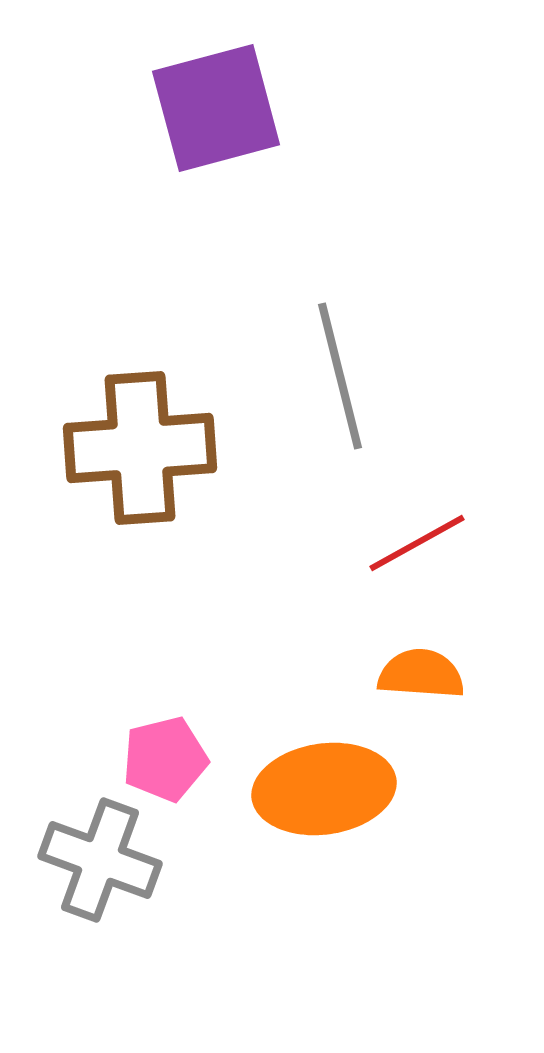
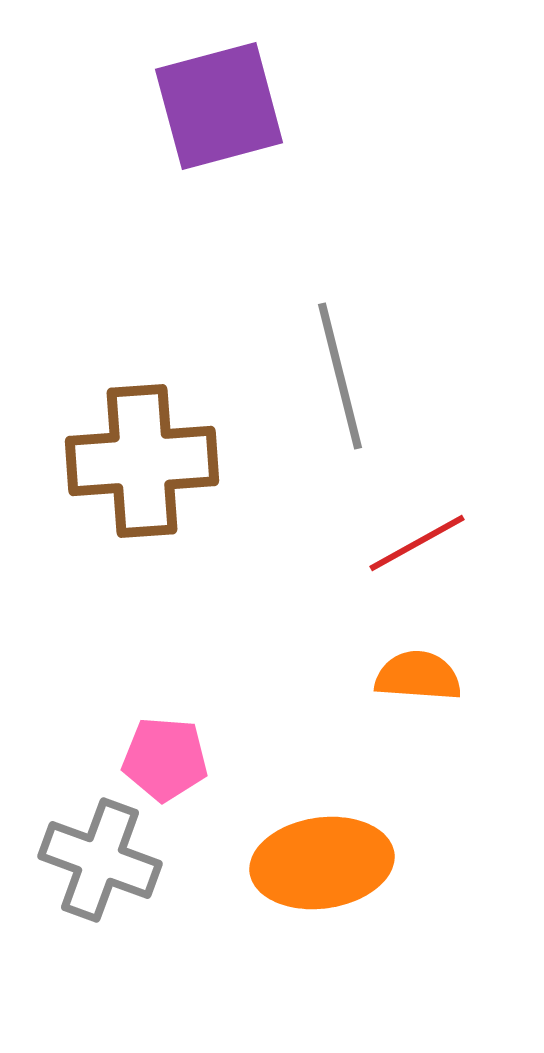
purple square: moved 3 px right, 2 px up
brown cross: moved 2 px right, 13 px down
orange semicircle: moved 3 px left, 2 px down
pink pentagon: rotated 18 degrees clockwise
orange ellipse: moved 2 px left, 74 px down
